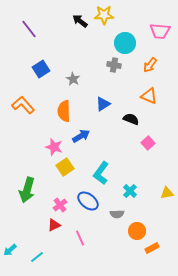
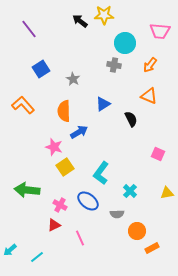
black semicircle: rotated 42 degrees clockwise
blue arrow: moved 2 px left, 4 px up
pink square: moved 10 px right, 11 px down; rotated 24 degrees counterclockwise
green arrow: rotated 80 degrees clockwise
pink cross: rotated 24 degrees counterclockwise
